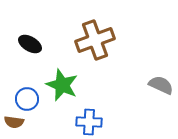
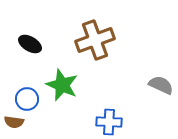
blue cross: moved 20 px right
